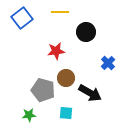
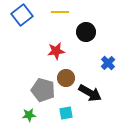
blue square: moved 3 px up
cyan square: rotated 16 degrees counterclockwise
